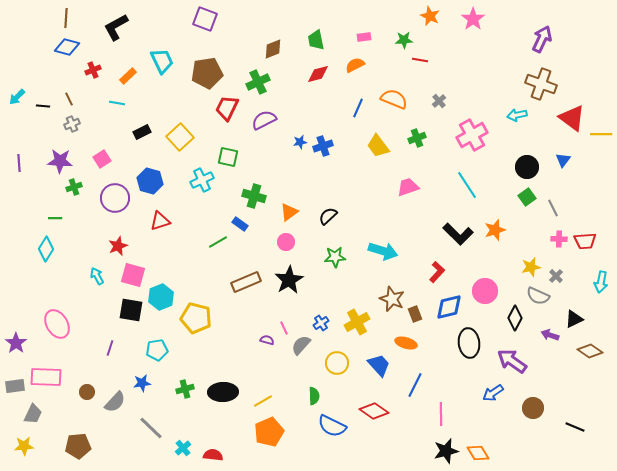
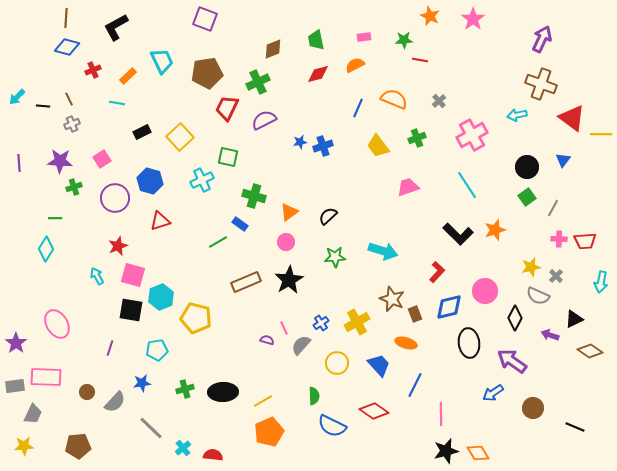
gray line at (553, 208): rotated 54 degrees clockwise
